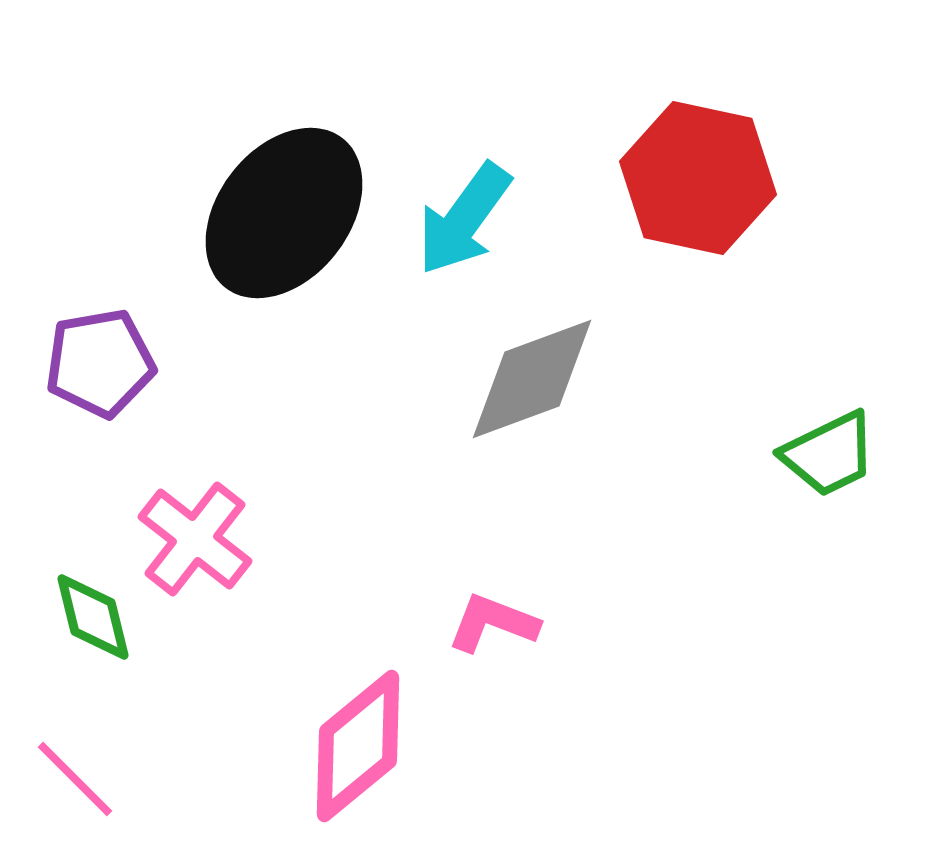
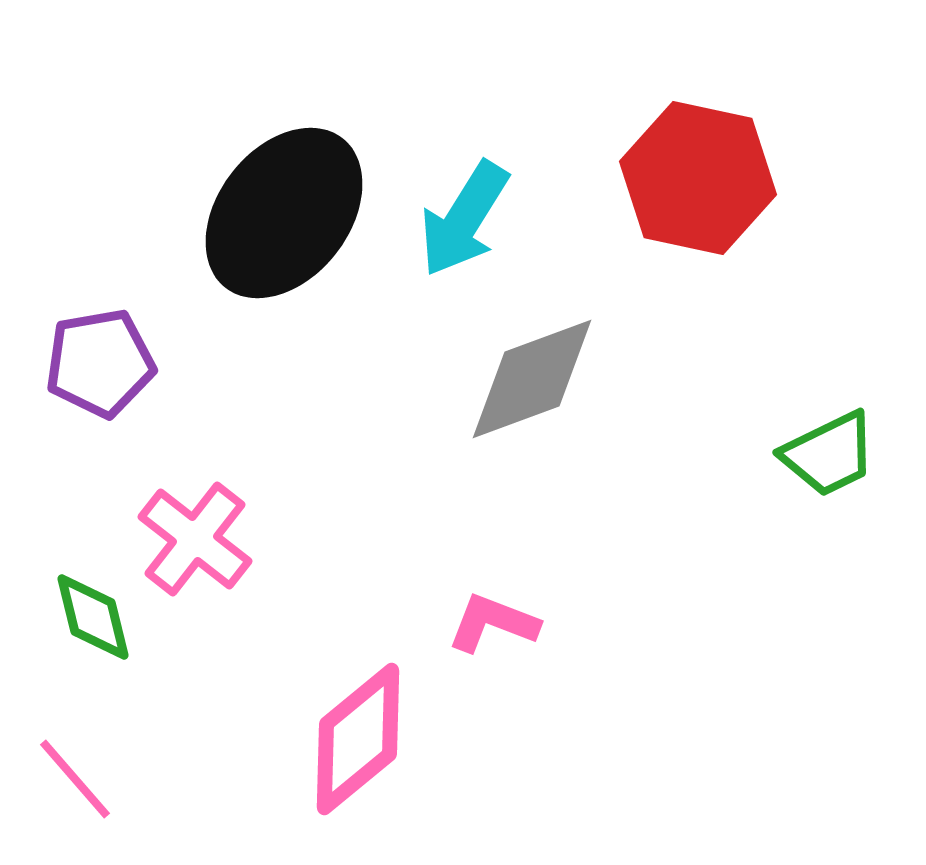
cyan arrow: rotated 4 degrees counterclockwise
pink diamond: moved 7 px up
pink line: rotated 4 degrees clockwise
